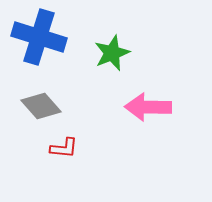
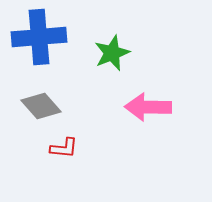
blue cross: rotated 22 degrees counterclockwise
